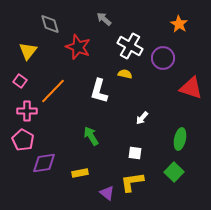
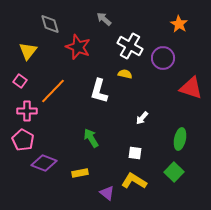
green arrow: moved 2 px down
purple diamond: rotated 30 degrees clockwise
yellow L-shape: moved 2 px right, 1 px up; rotated 40 degrees clockwise
